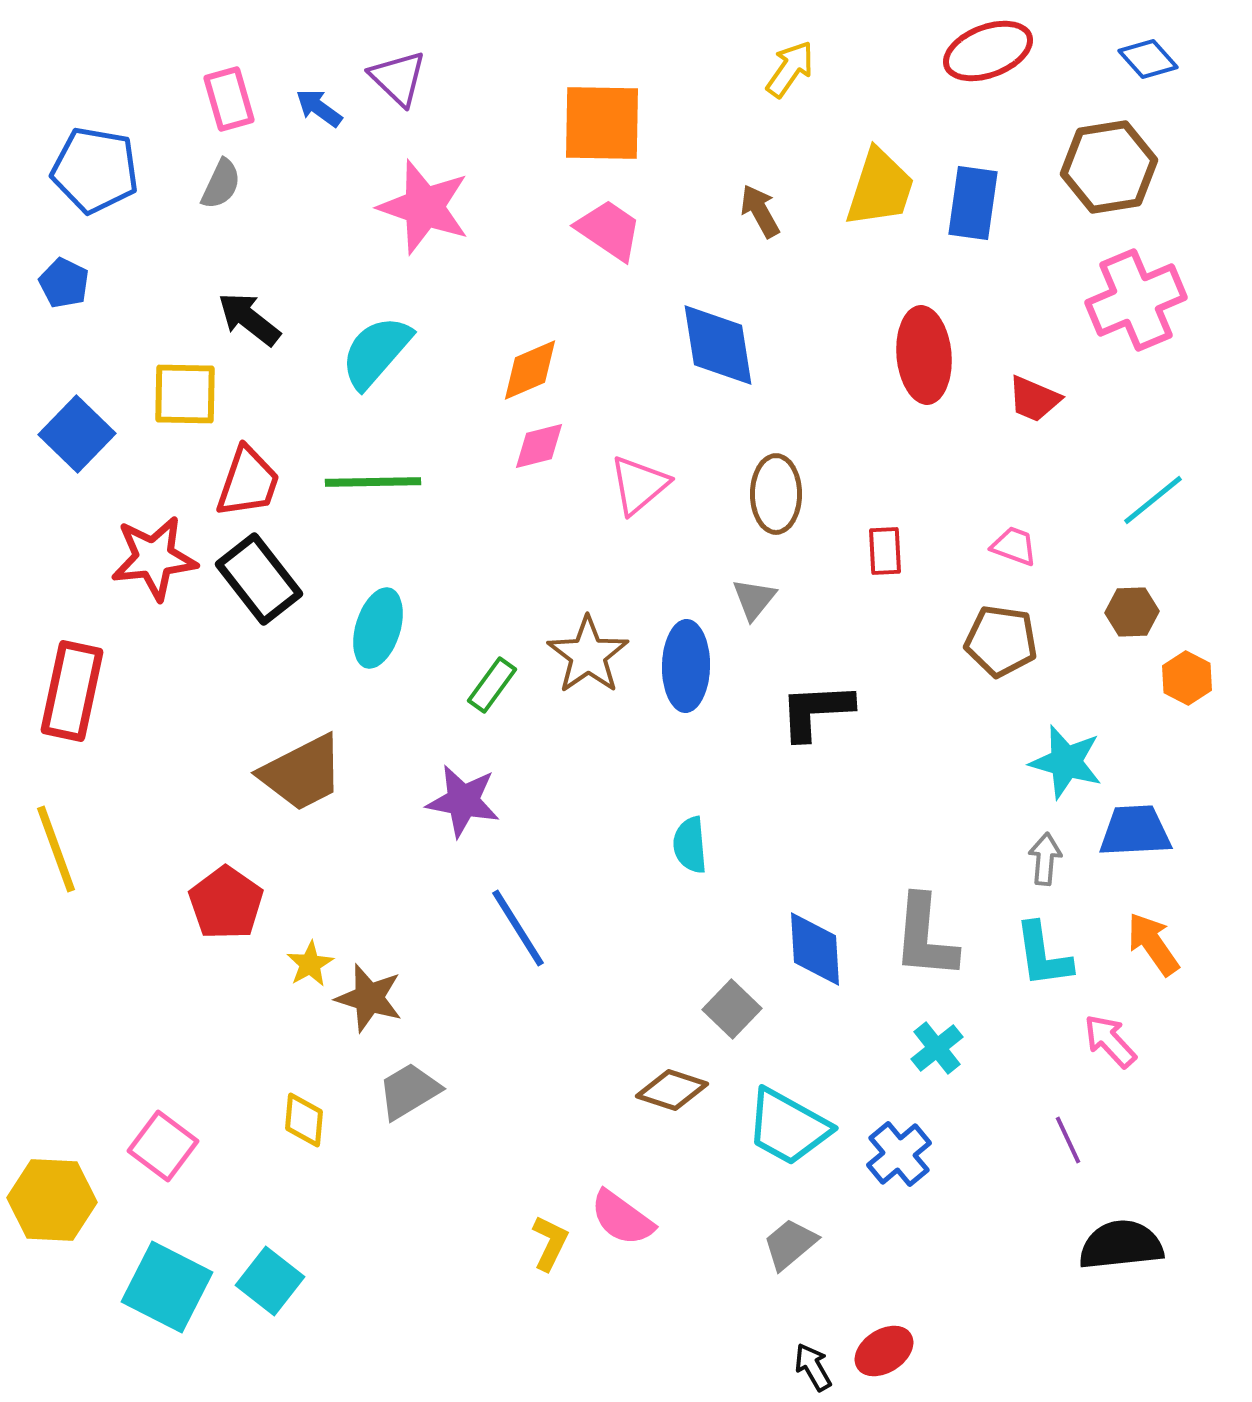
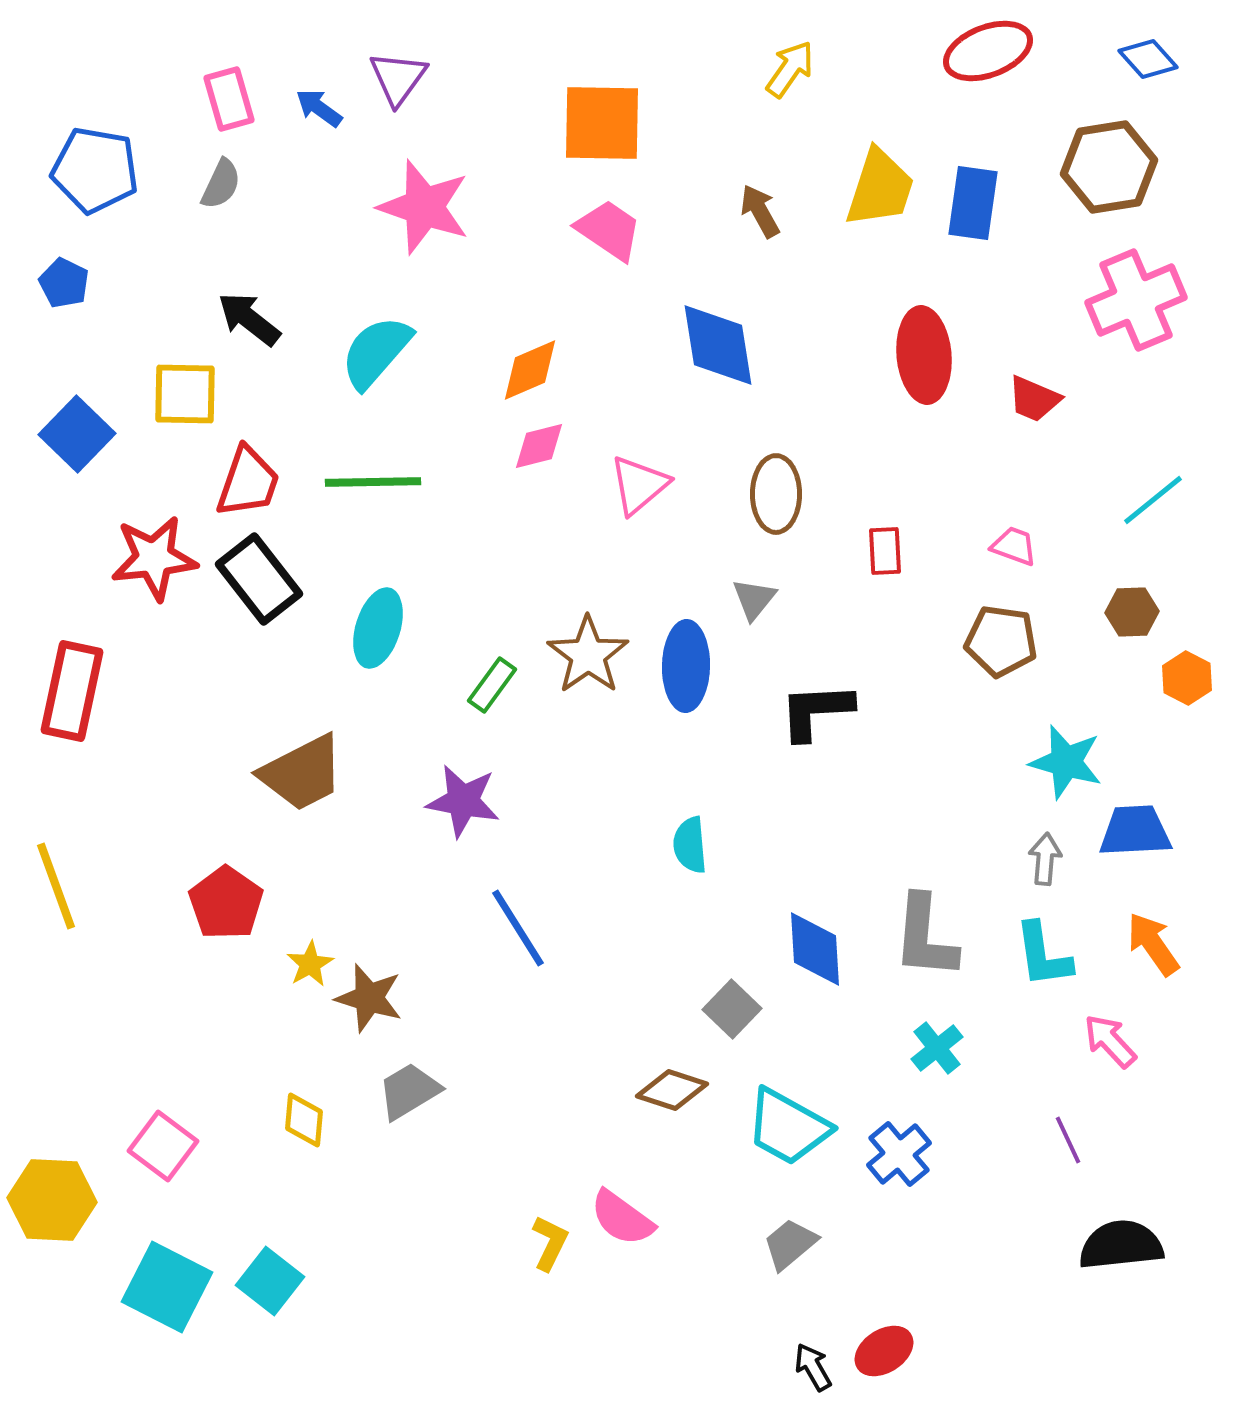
purple triangle at (398, 78): rotated 22 degrees clockwise
yellow line at (56, 849): moved 37 px down
